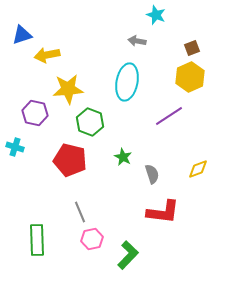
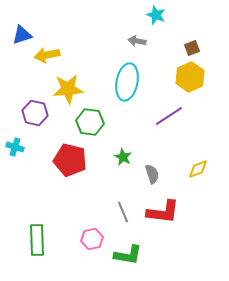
green hexagon: rotated 12 degrees counterclockwise
gray line: moved 43 px right
green L-shape: rotated 56 degrees clockwise
